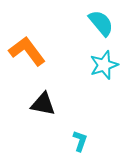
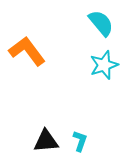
black triangle: moved 3 px right, 37 px down; rotated 16 degrees counterclockwise
